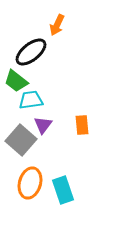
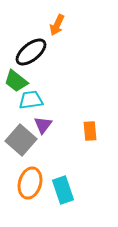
orange rectangle: moved 8 px right, 6 px down
